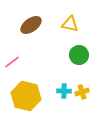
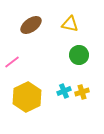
cyan cross: rotated 24 degrees counterclockwise
yellow hexagon: moved 1 px right, 1 px down; rotated 20 degrees clockwise
